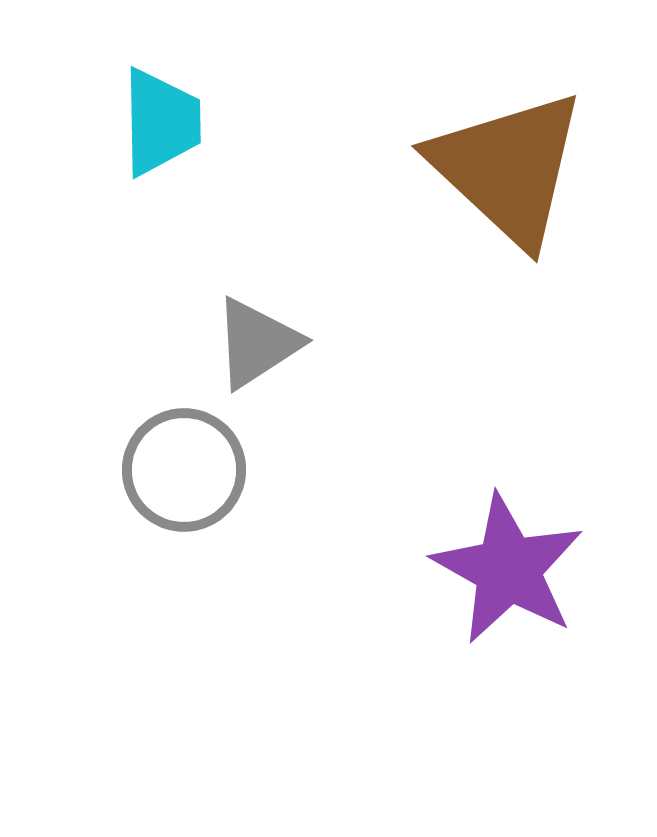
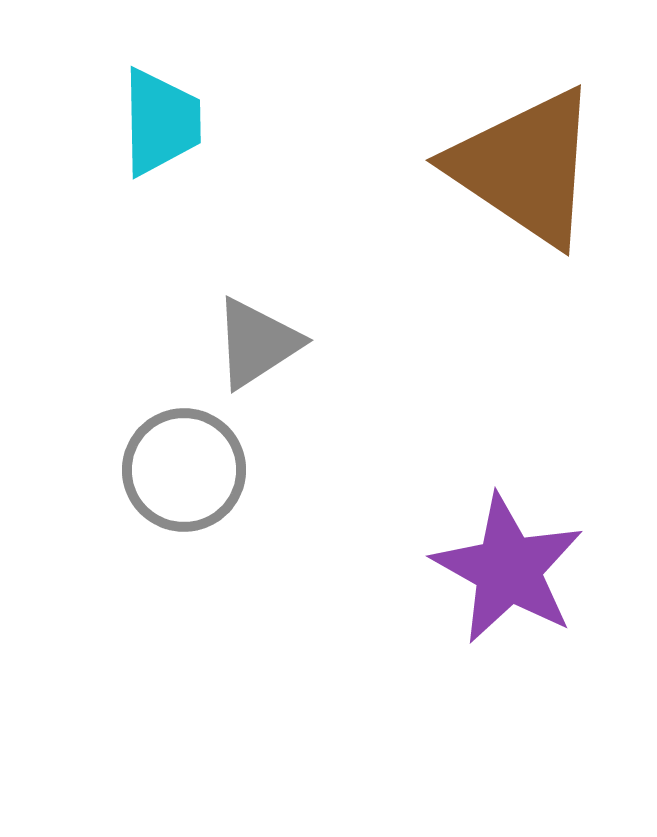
brown triangle: moved 17 px right, 1 px up; rotated 9 degrees counterclockwise
